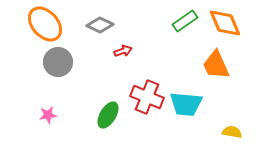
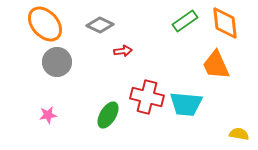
orange diamond: rotated 16 degrees clockwise
red arrow: rotated 12 degrees clockwise
gray circle: moved 1 px left
red cross: rotated 8 degrees counterclockwise
yellow semicircle: moved 7 px right, 2 px down
